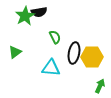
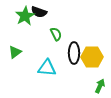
black semicircle: rotated 28 degrees clockwise
green semicircle: moved 1 px right, 3 px up
black ellipse: rotated 10 degrees counterclockwise
cyan triangle: moved 4 px left
